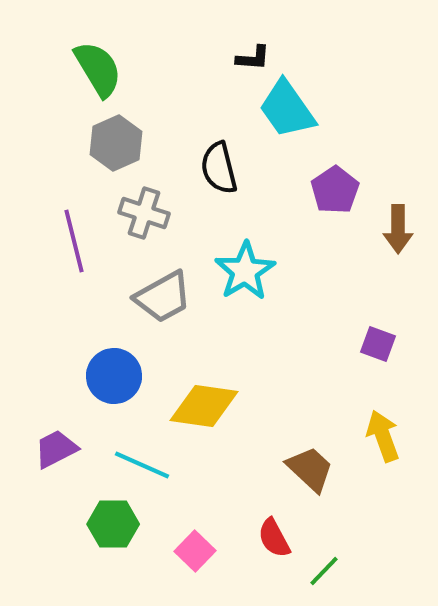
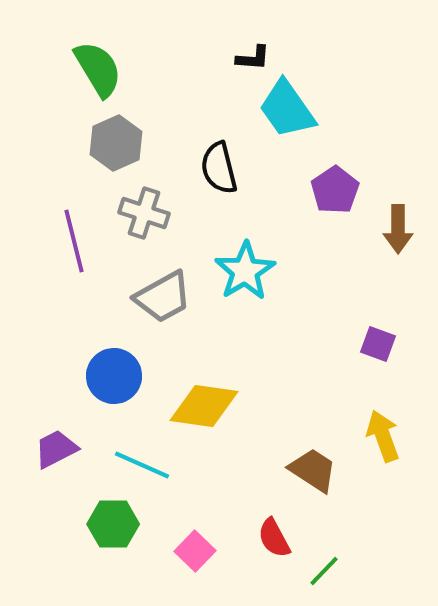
brown trapezoid: moved 3 px right, 1 px down; rotated 10 degrees counterclockwise
